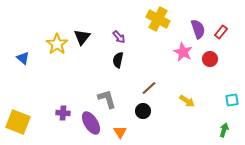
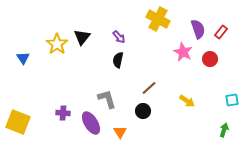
blue triangle: rotated 16 degrees clockwise
